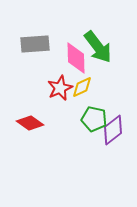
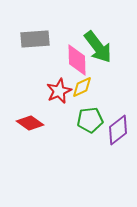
gray rectangle: moved 5 px up
pink diamond: moved 1 px right, 2 px down
red star: moved 1 px left, 3 px down
green pentagon: moved 4 px left, 1 px down; rotated 20 degrees counterclockwise
purple diamond: moved 5 px right
